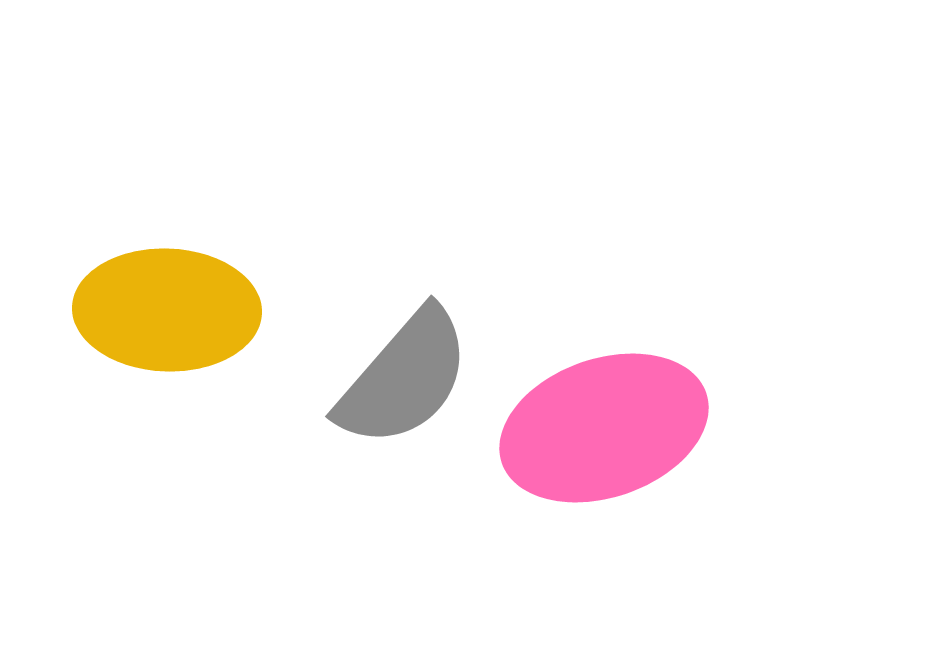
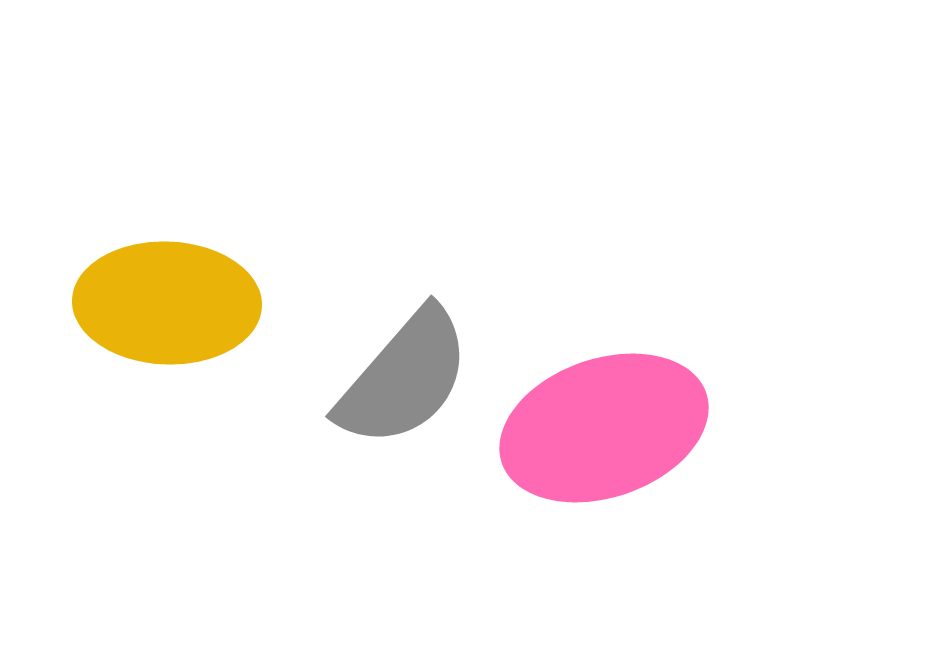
yellow ellipse: moved 7 px up
